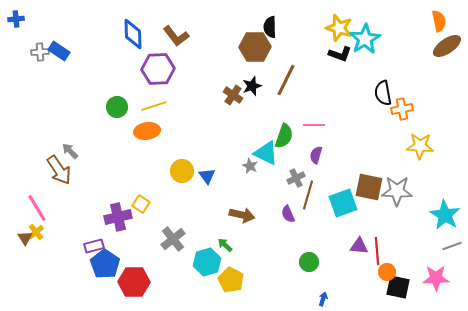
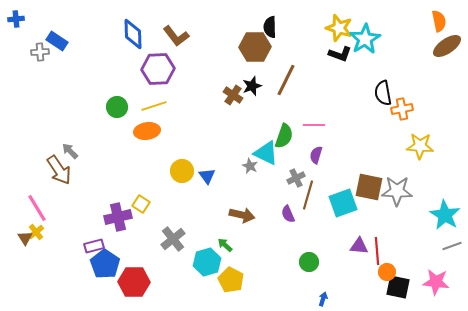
blue rectangle at (59, 51): moved 2 px left, 10 px up
pink star at (436, 278): moved 4 px down; rotated 8 degrees clockwise
